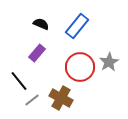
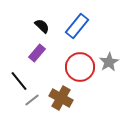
black semicircle: moved 1 px right, 2 px down; rotated 21 degrees clockwise
